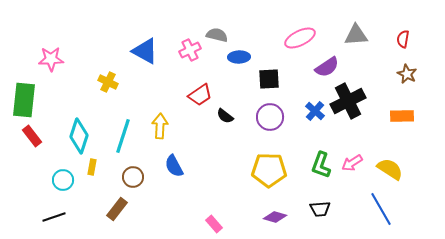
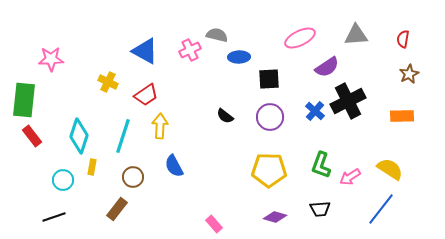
brown star: moved 2 px right; rotated 18 degrees clockwise
red trapezoid: moved 54 px left
pink arrow: moved 2 px left, 14 px down
blue line: rotated 68 degrees clockwise
